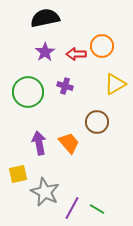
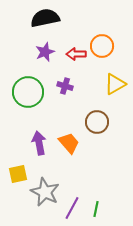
purple star: rotated 12 degrees clockwise
green line: moved 1 px left; rotated 70 degrees clockwise
